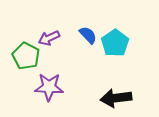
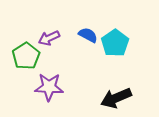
blue semicircle: rotated 18 degrees counterclockwise
green pentagon: rotated 12 degrees clockwise
black arrow: rotated 16 degrees counterclockwise
